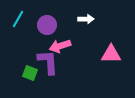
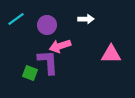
cyan line: moved 2 px left; rotated 24 degrees clockwise
